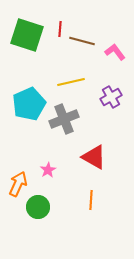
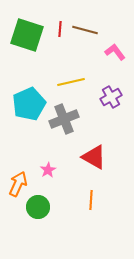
brown line: moved 3 px right, 11 px up
